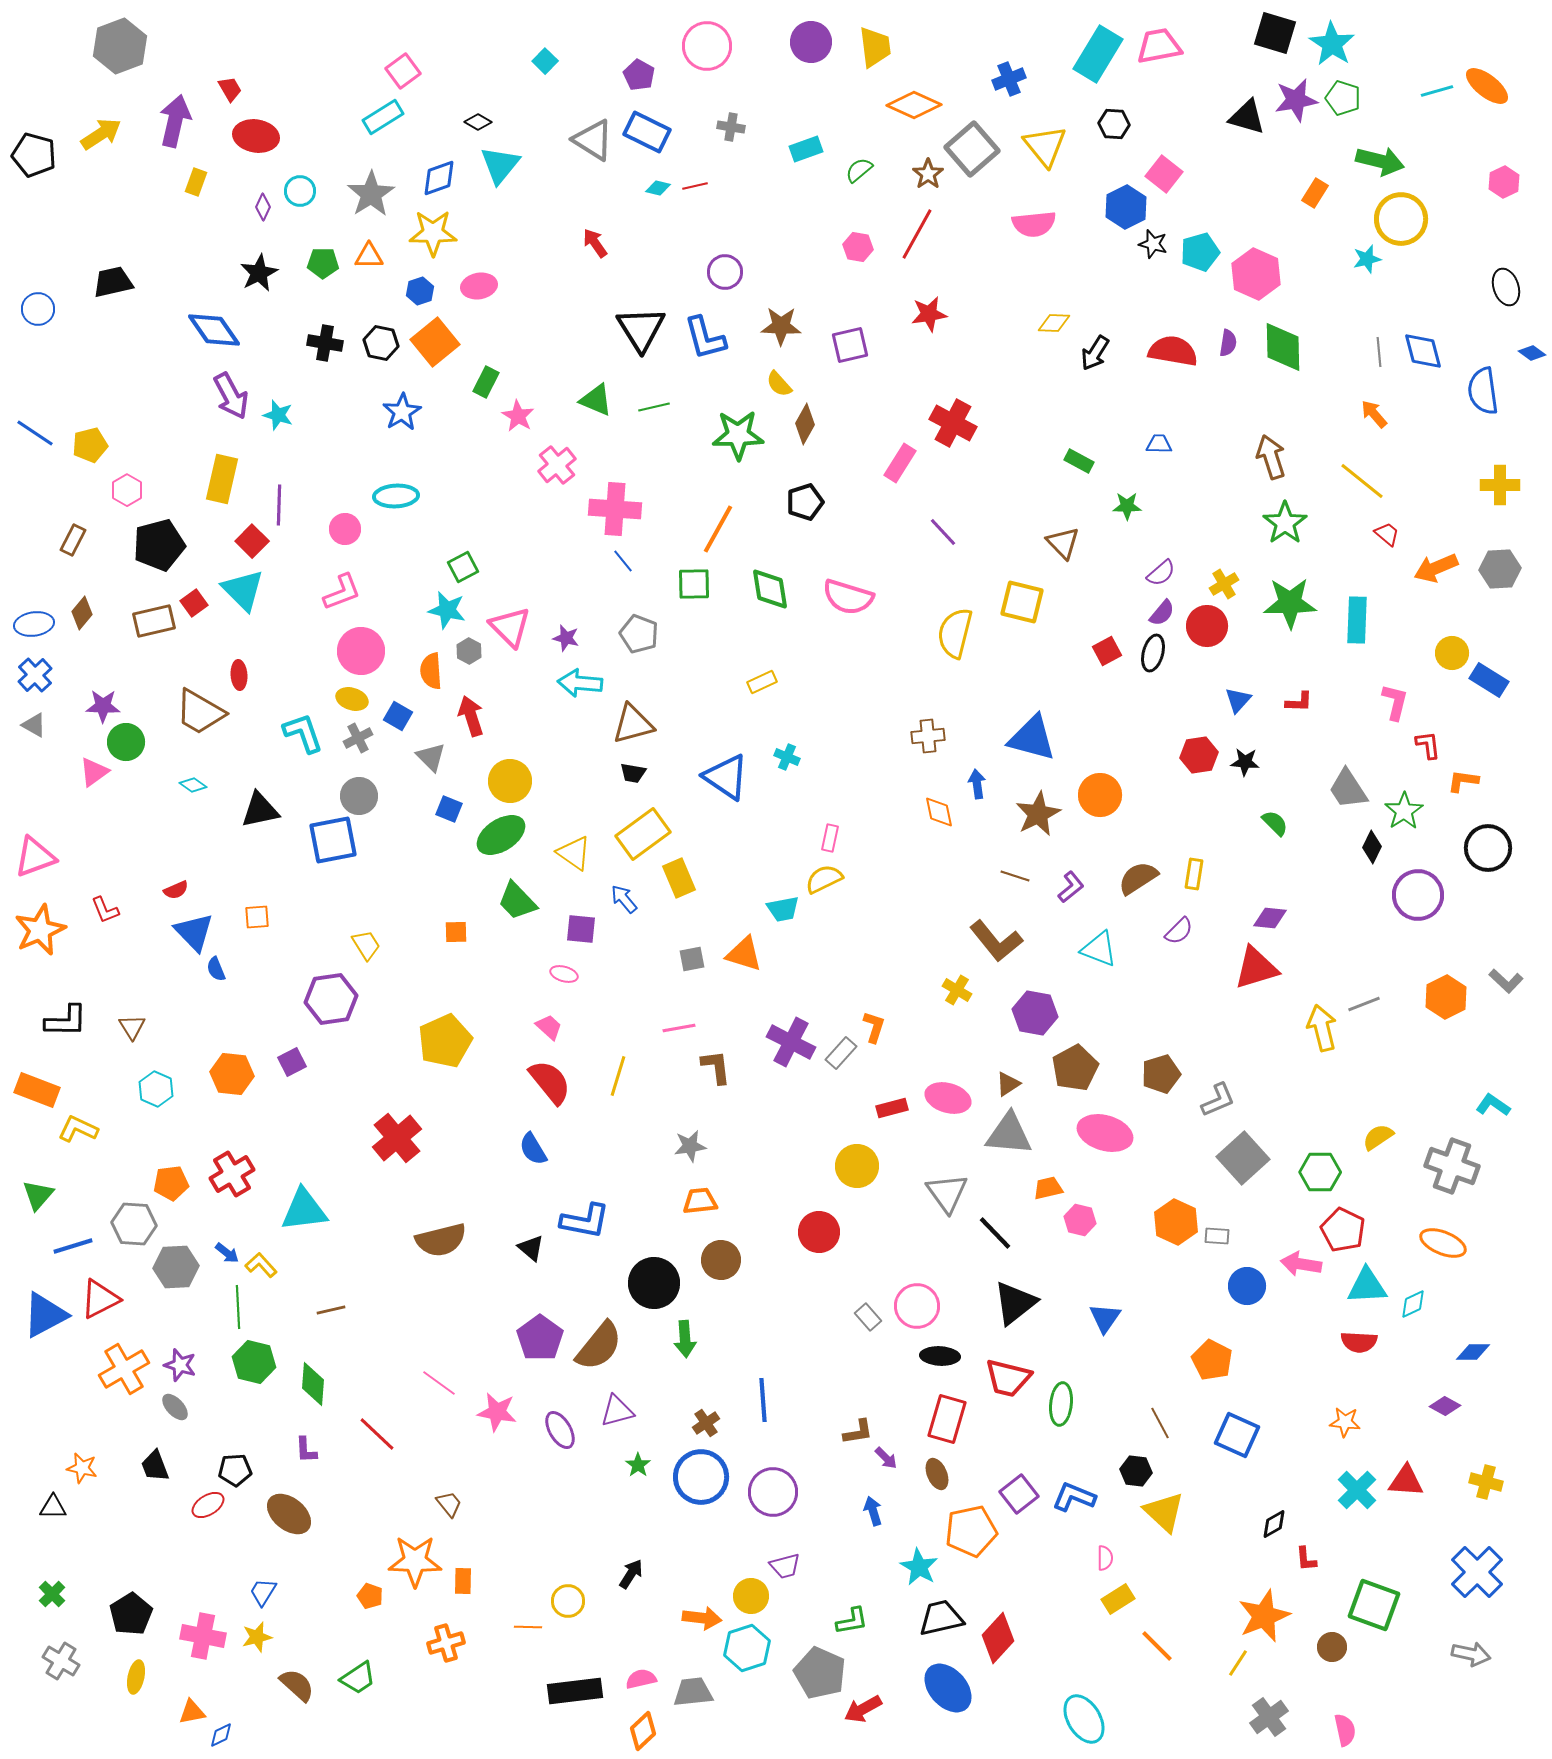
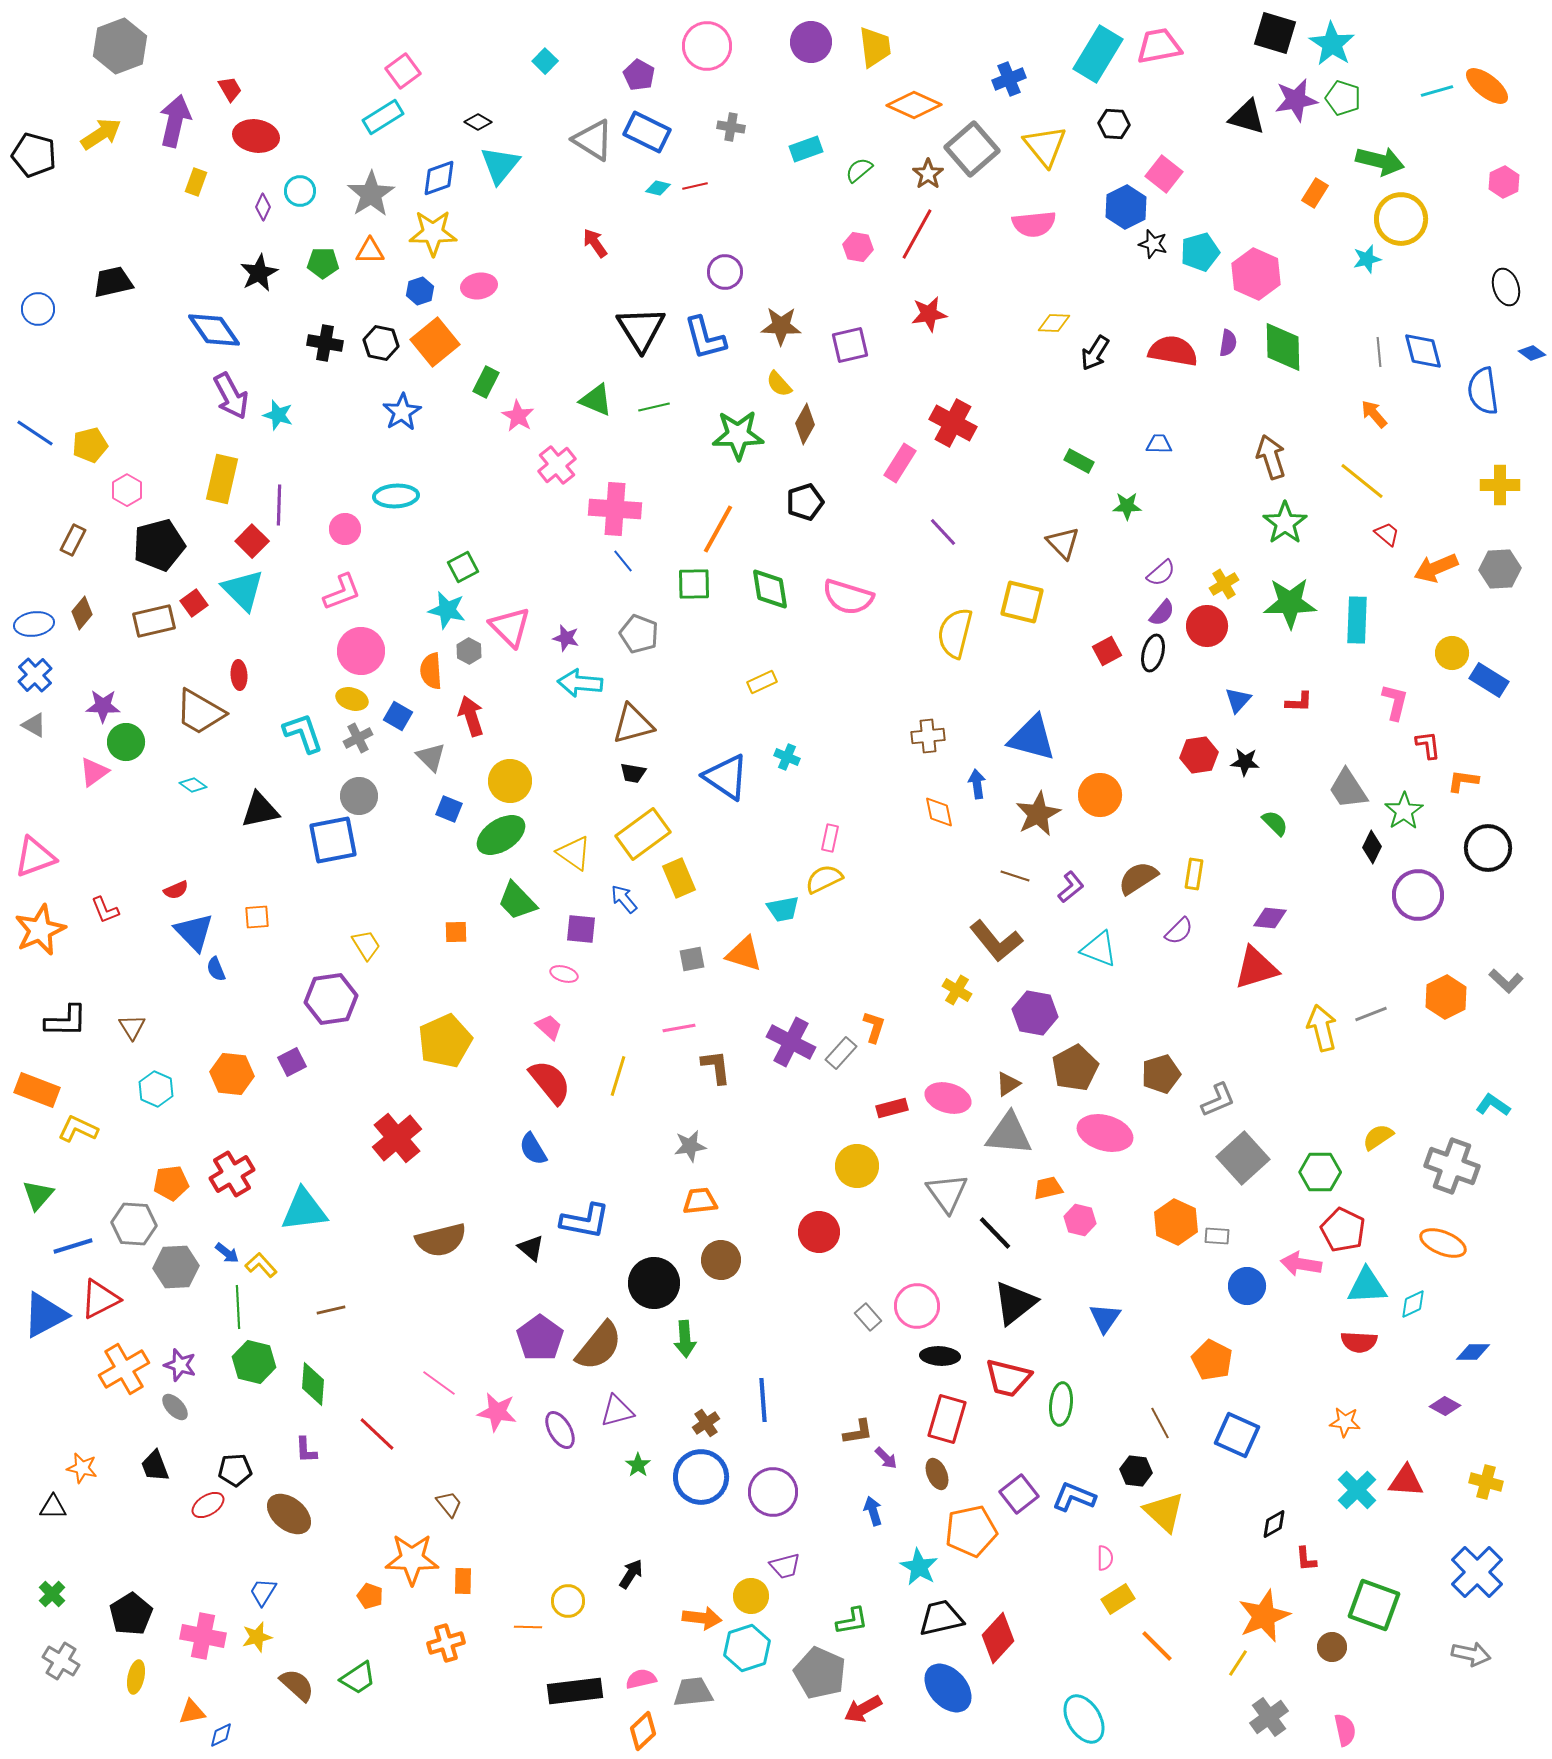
orange triangle at (369, 256): moved 1 px right, 5 px up
gray line at (1364, 1004): moved 7 px right, 10 px down
orange star at (415, 1561): moved 3 px left, 2 px up
